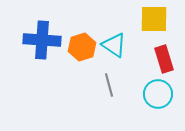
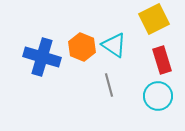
yellow square: rotated 28 degrees counterclockwise
blue cross: moved 17 px down; rotated 12 degrees clockwise
orange hexagon: rotated 20 degrees counterclockwise
red rectangle: moved 2 px left, 1 px down
cyan circle: moved 2 px down
